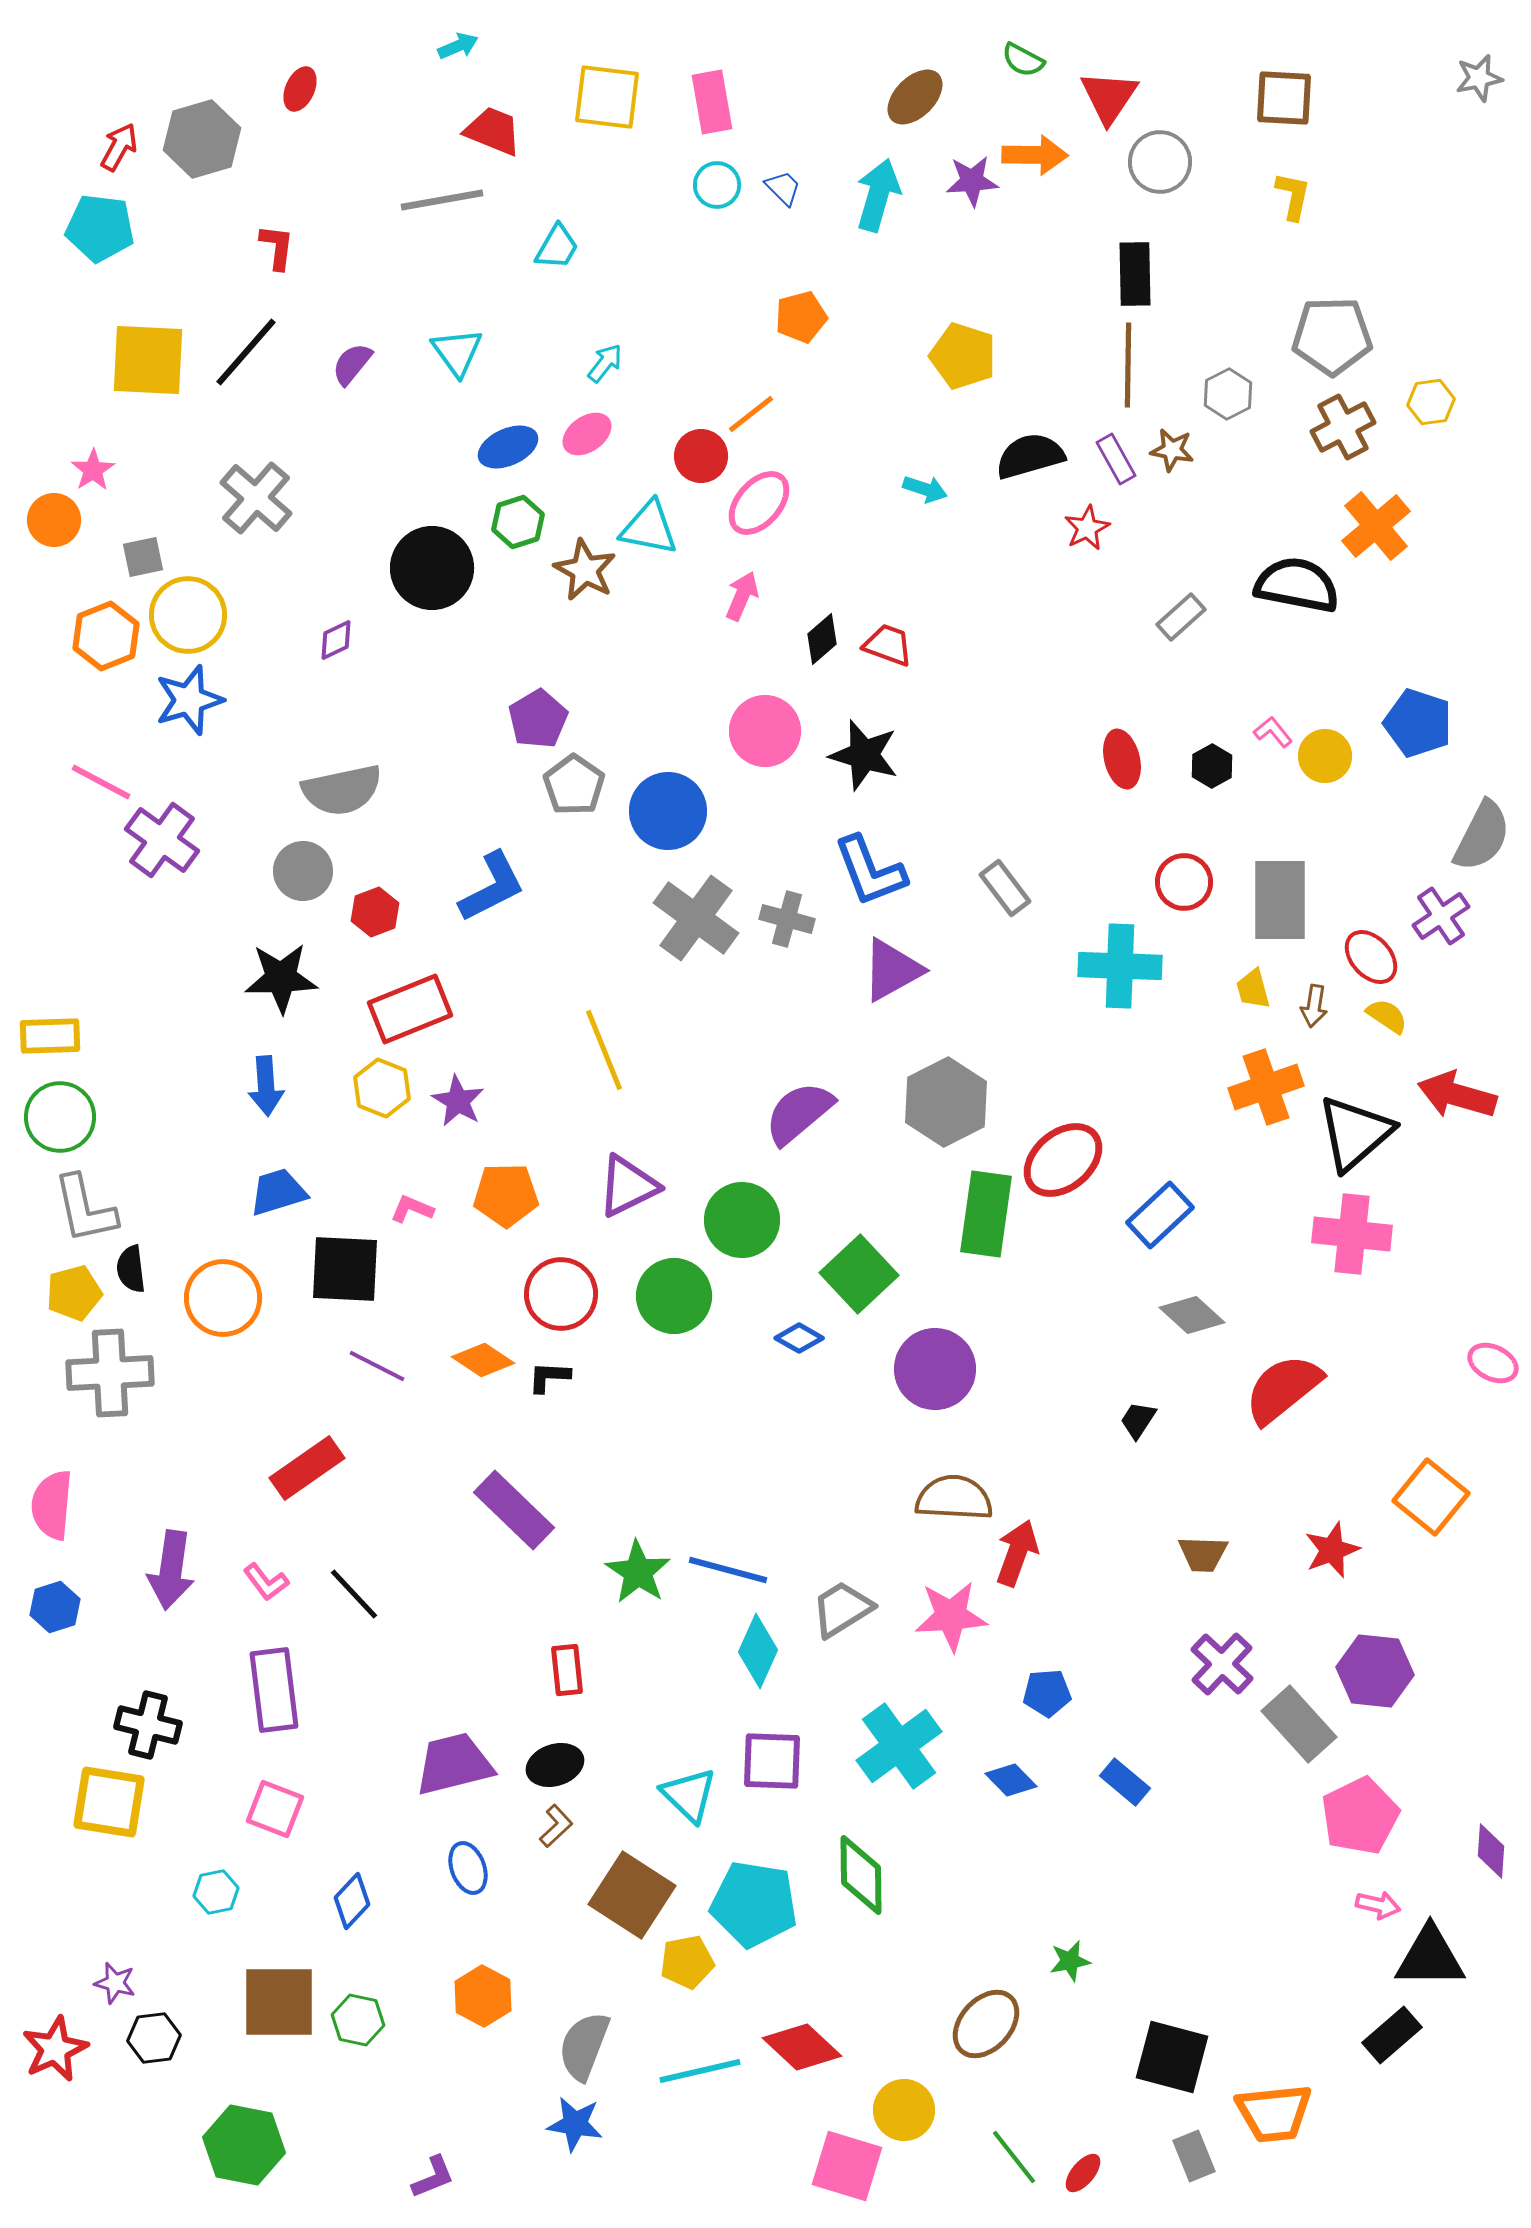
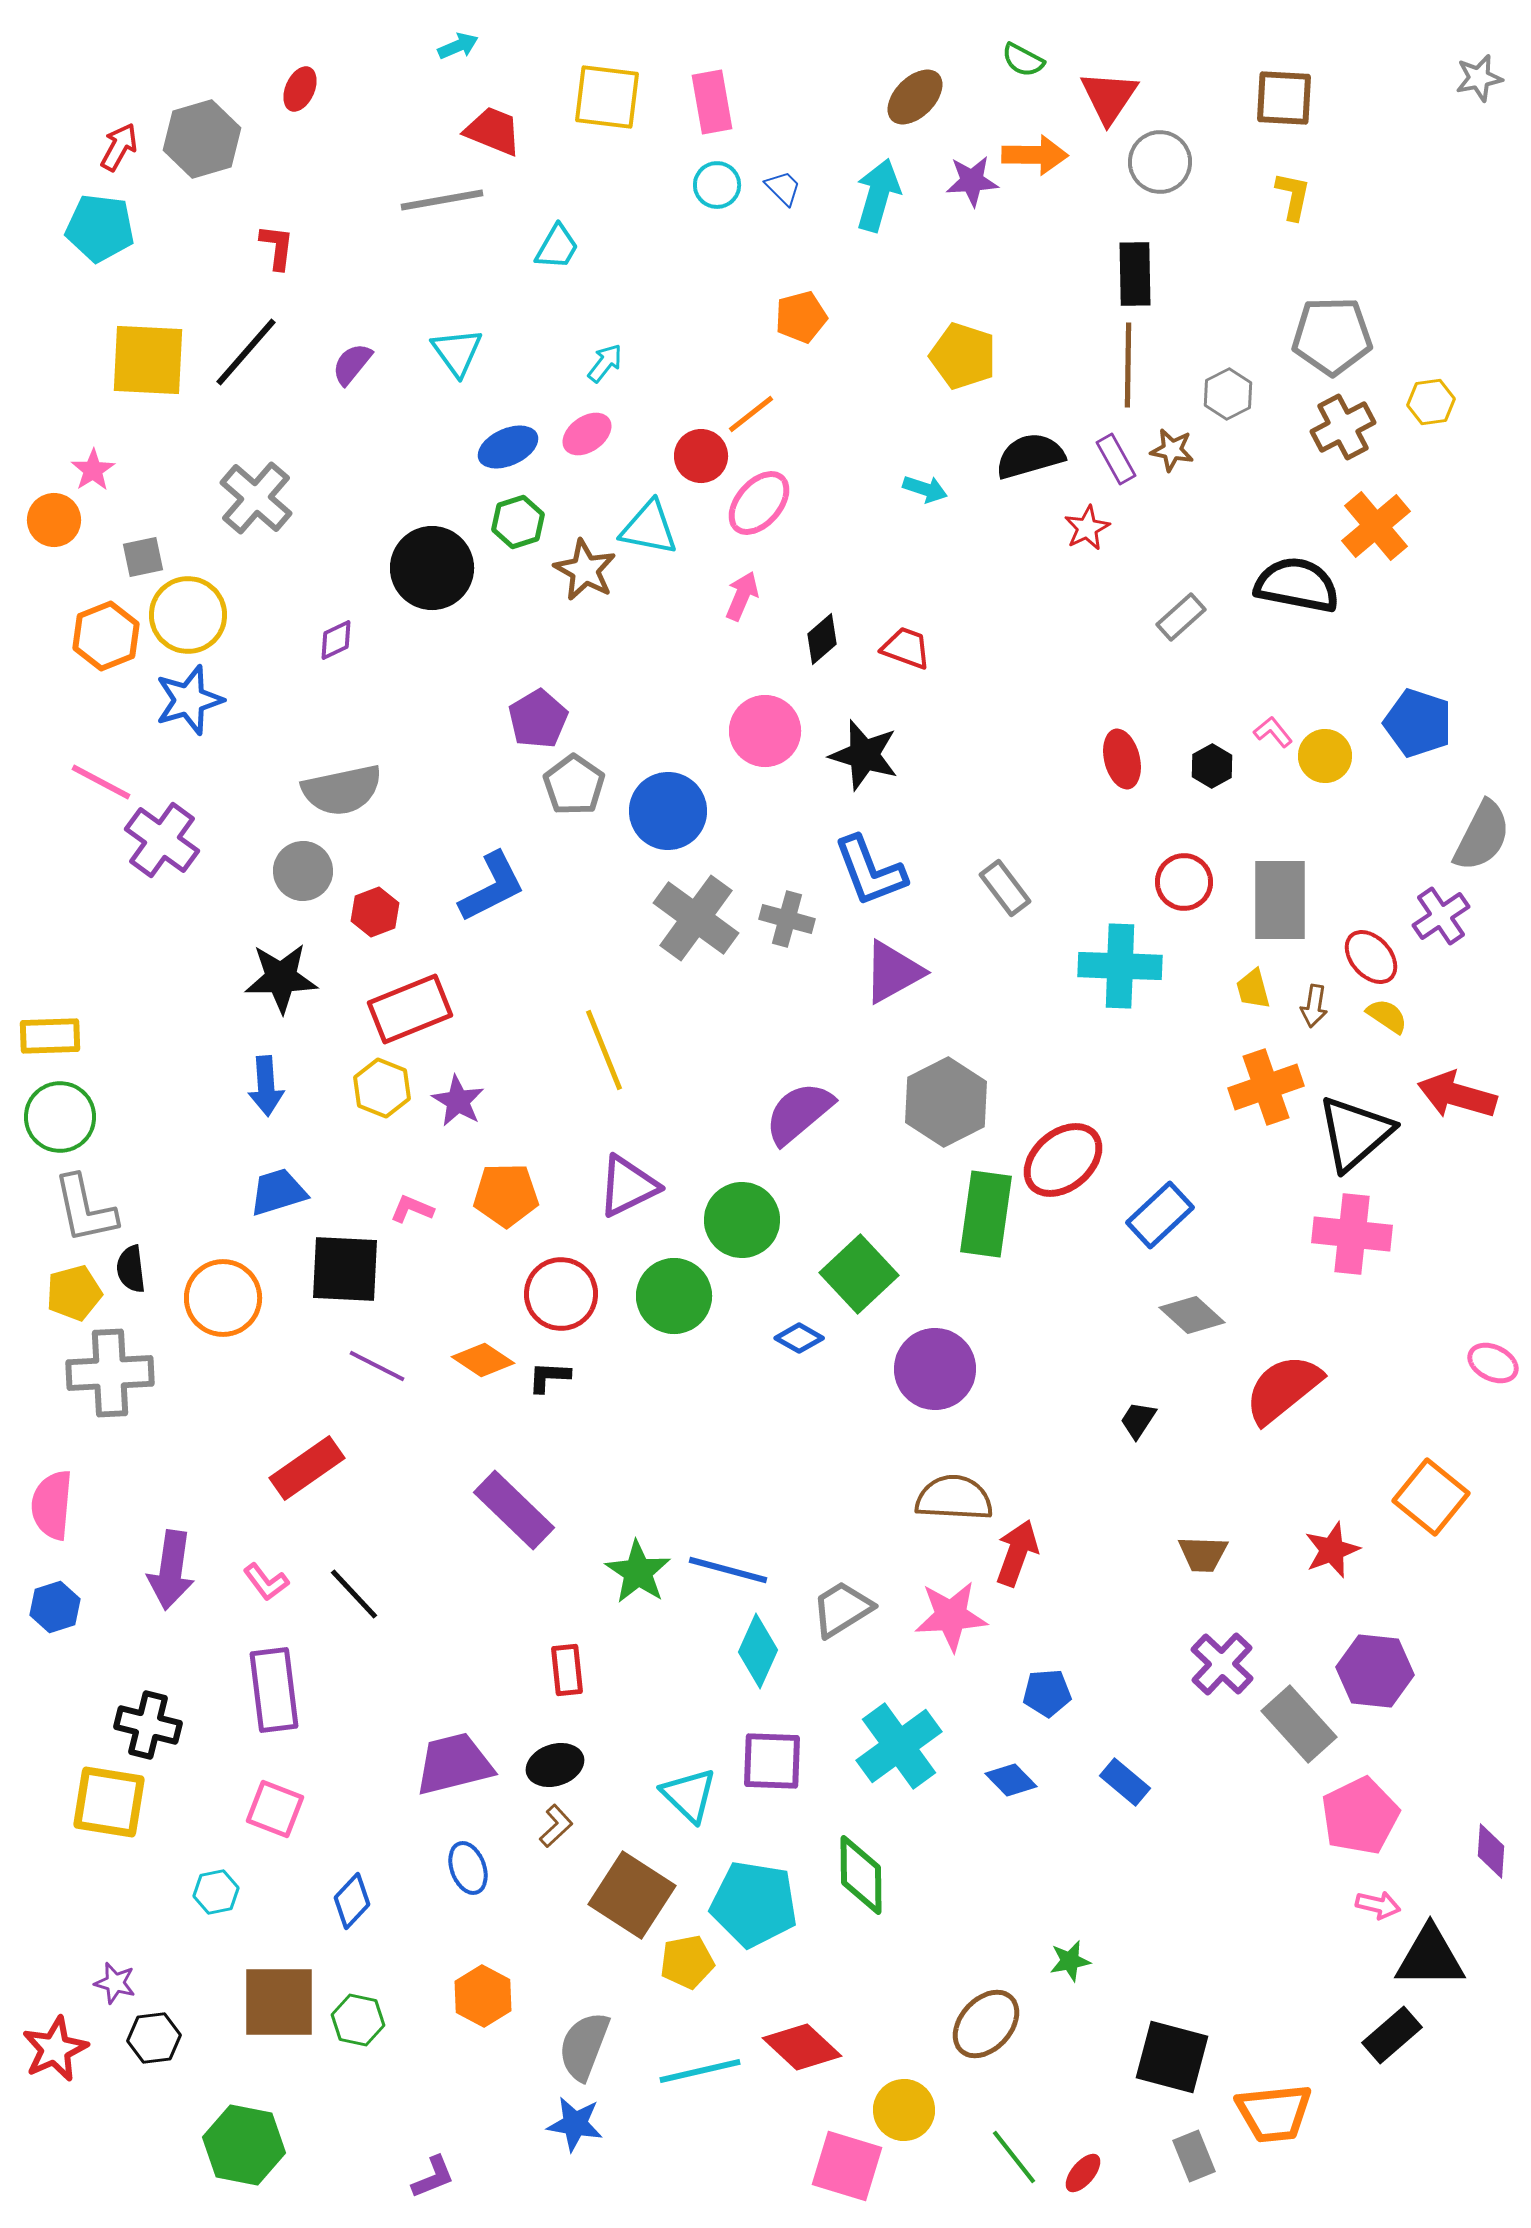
red trapezoid at (888, 645): moved 18 px right, 3 px down
purple triangle at (892, 970): moved 1 px right, 2 px down
